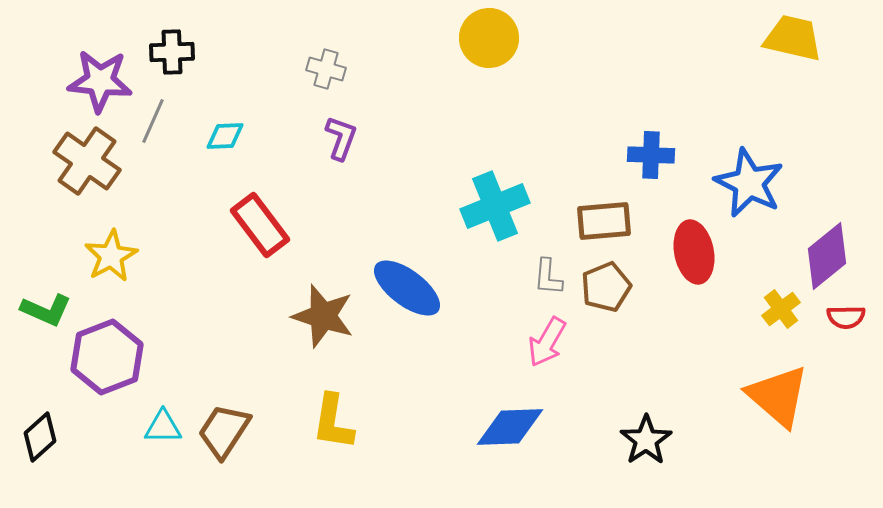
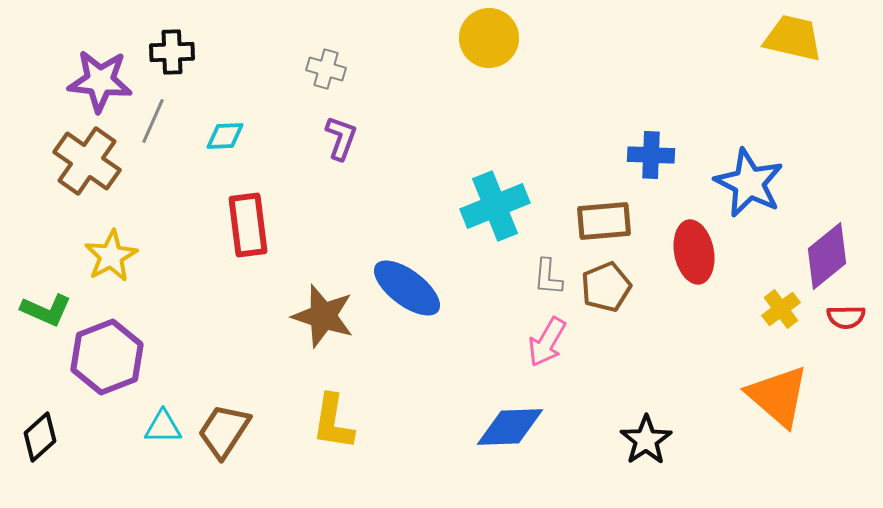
red rectangle: moved 12 px left; rotated 30 degrees clockwise
